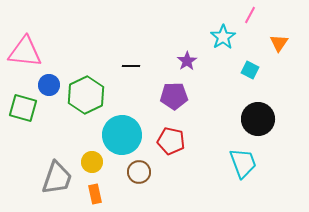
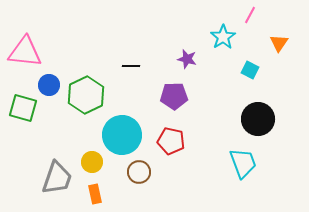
purple star: moved 2 px up; rotated 24 degrees counterclockwise
